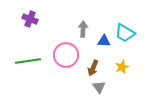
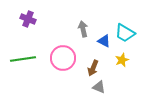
purple cross: moved 2 px left
gray arrow: rotated 14 degrees counterclockwise
blue triangle: rotated 24 degrees clockwise
pink circle: moved 3 px left, 3 px down
green line: moved 5 px left, 2 px up
yellow star: moved 7 px up
gray triangle: rotated 32 degrees counterclockwise
